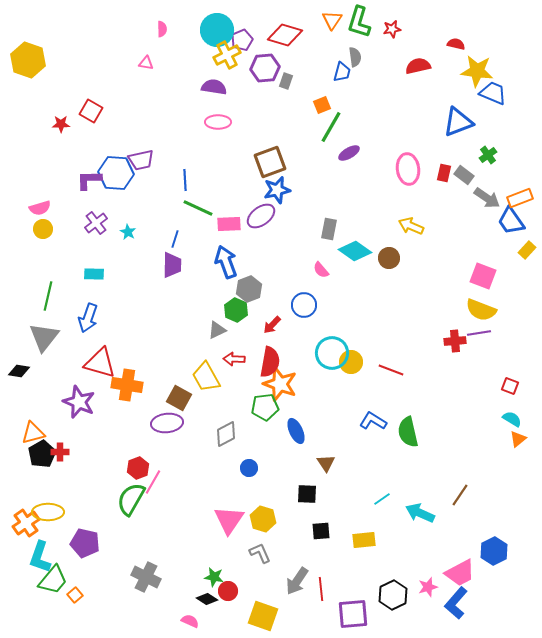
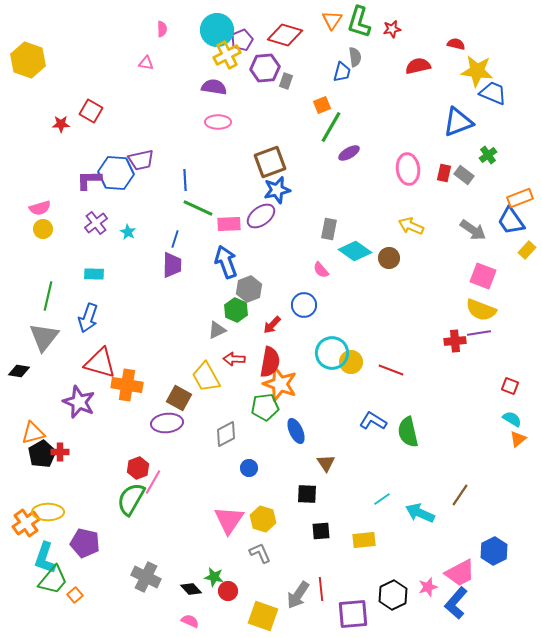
gray arrow at (487, 198): moved 14 px left, 32 px down
cyan L-shape at (40, 557): moved 5 px right, 1 px down
gray arrow at (297, 581): moved 1 px right, 14 px down
black diamond at (207, 599): moved 16 px left, 10 px up; rotated 15 degrees clockwise
